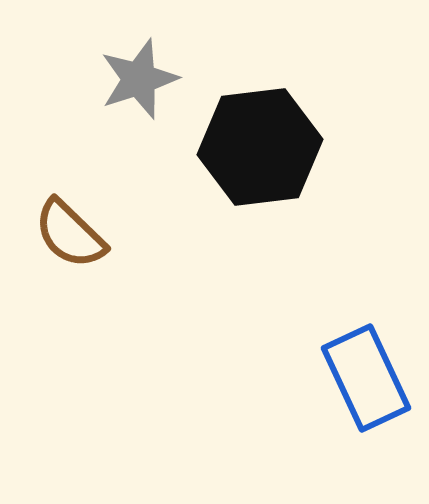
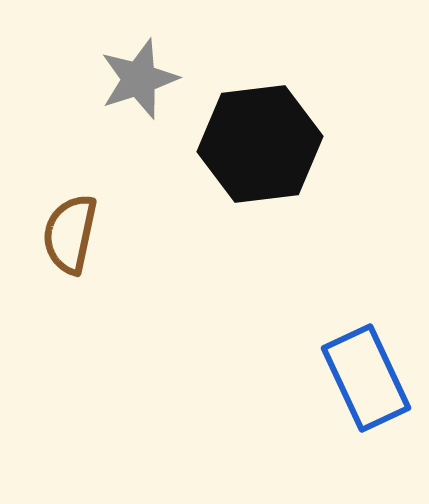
black hexagon: moved 3 px up
brown semicircle: rotated 58 degrees clockwise
